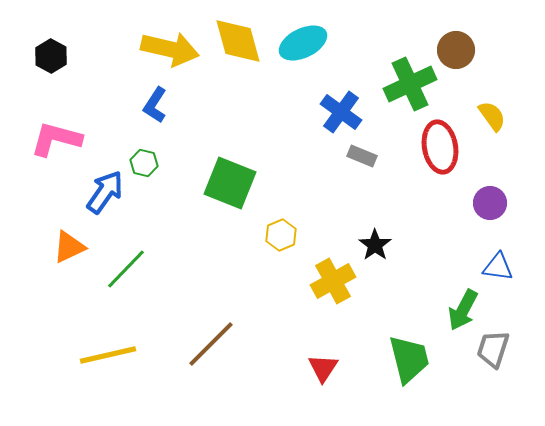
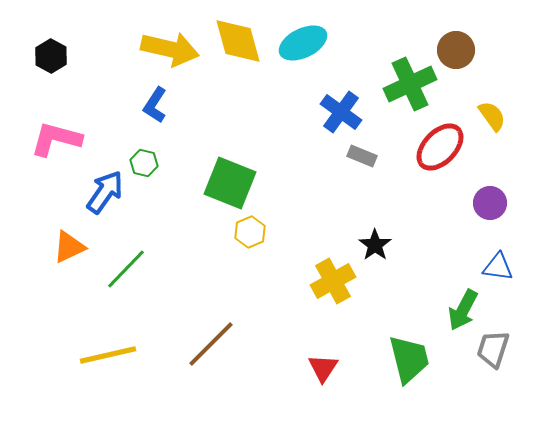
red ellipse: rotated 54 degrees clockwise
yellow hexagon: moved 31 px left, 3 px up
